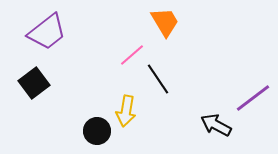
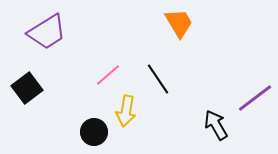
orange trapezoid: moved 14 px right, 1 px down
purple trapezoid: rotated 6 degrees clockwise
pink line: moved 24 px left, 20 px down
black square: moved 7 px left, 5 px down
purple line: moved 2 px right
black arrow: rotated 32 degrees clockwise
black circle: moved 3 px left, 1 px down
